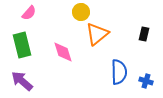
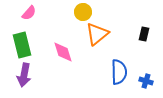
yellow circle: moved 2 px right
purple arrow: moved 2 px right, 6 px up; rotated 120 degrees counterclockwise
